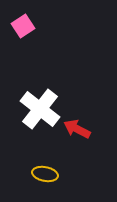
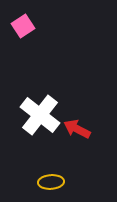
white cross: moved 6 px down
yellow ellipse: moved 6 px right, 8 px down; rotated 15 degrees counterclockwise
